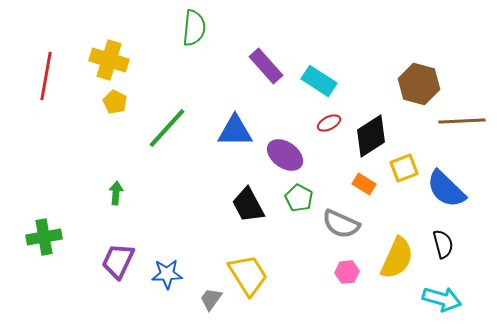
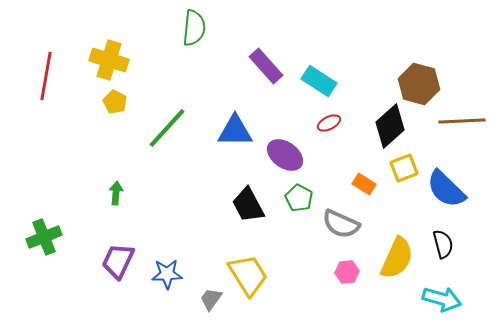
black diamond: moved 19 px right, 10 px up; rotated 9 degrees counterclockwise
green cross: rotated 12 degrees counterclockwise
